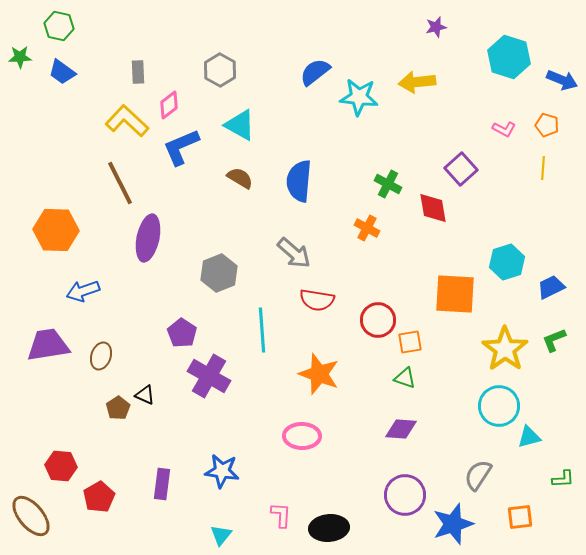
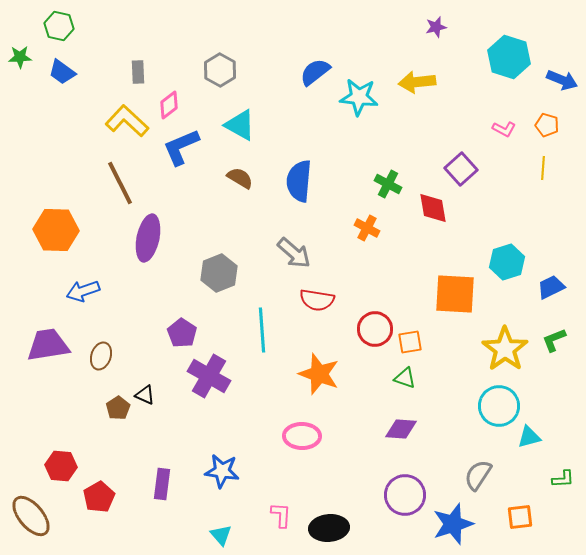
red circle at (378, 320): moved 3 px left, 9 px down
cyan triangle at (221, 535): rotated 20 degrees counterclockwise
